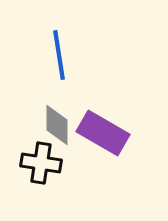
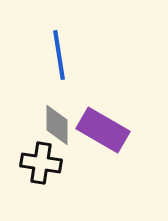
purple rectangle: moved 3 px up
